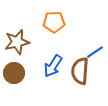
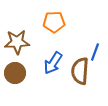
brown star: rotated 10 degrees clockwise
blue line: rotated 36 degrees counterclockwise
blue arrow: moved 3 px up
brown circle: moved 1 px right
